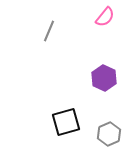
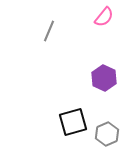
pink semicircle: moved 1 px left
black square: moved 7 px right
gray hexagon: moved 2 px left
